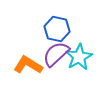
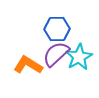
blue hexagon: rotated 15 degrees counterclockwise
